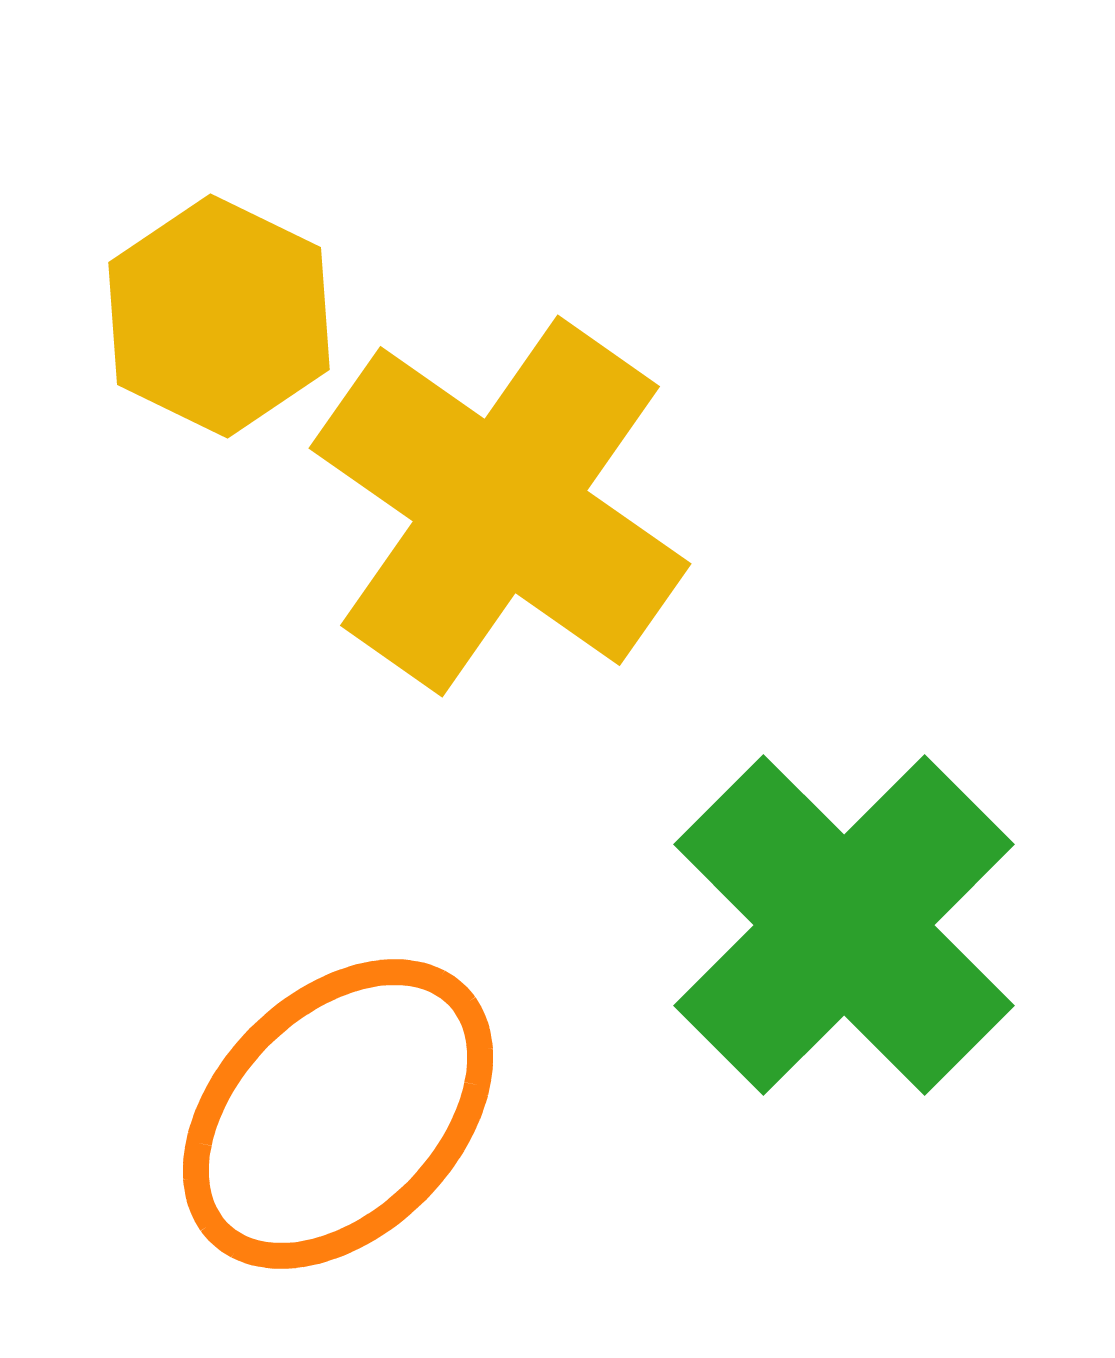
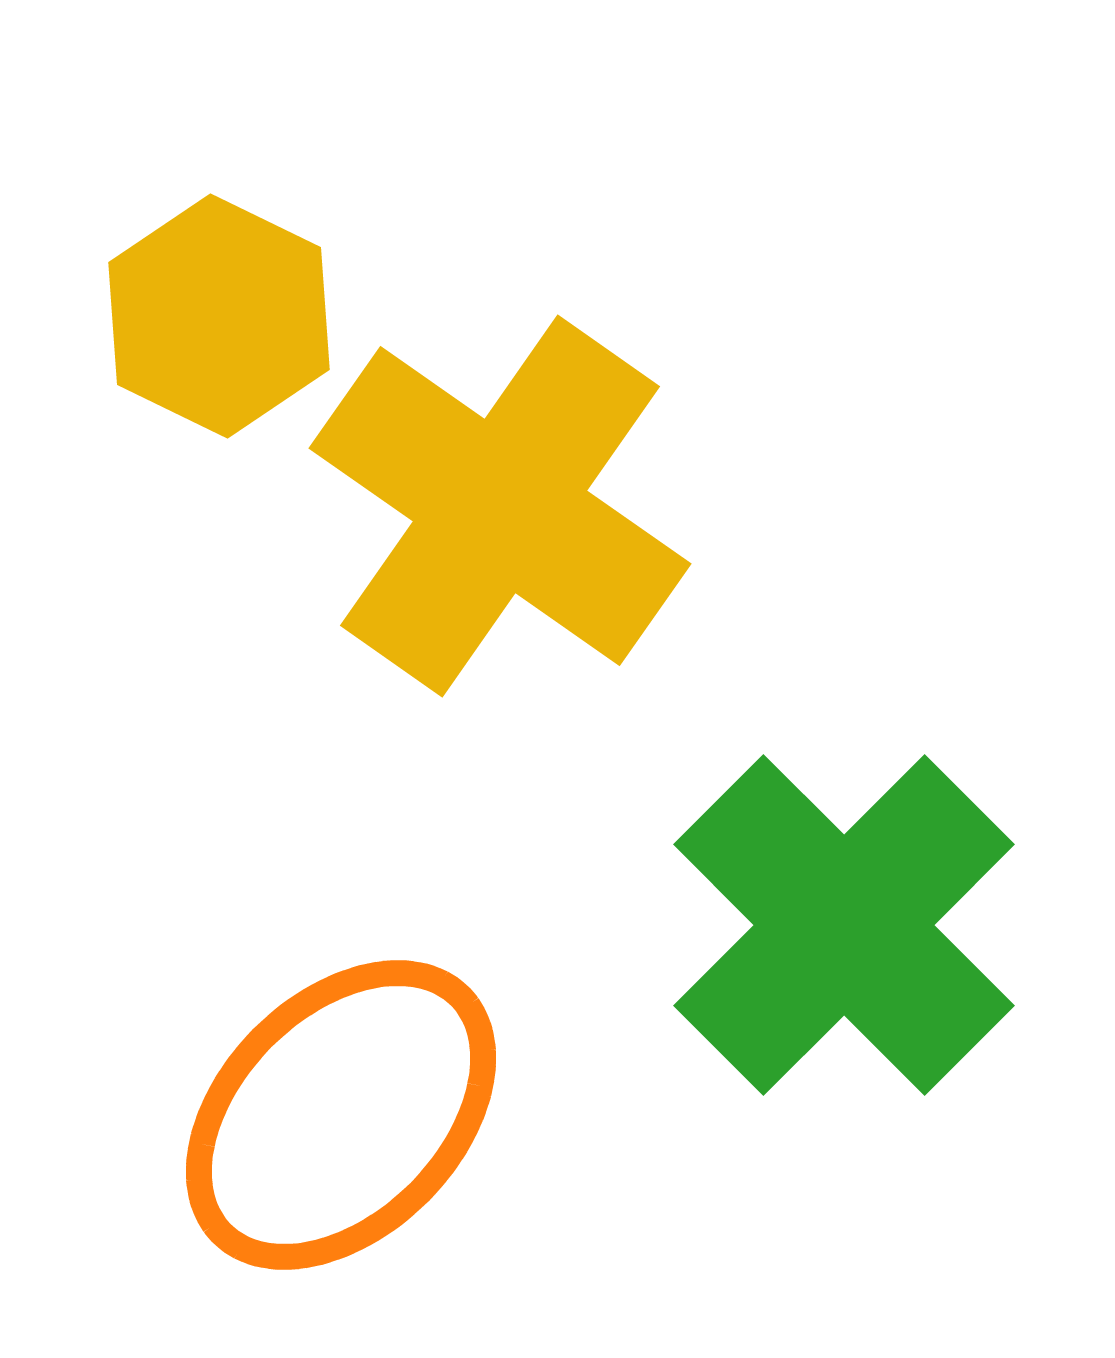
orange ellipse: moved 3 px right, 1 px down
